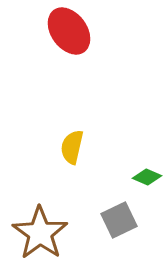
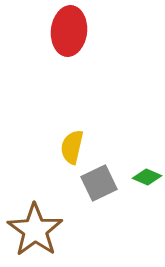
red ellipse: rotated 42 degrees clockwise
gray square: moved 20 px left, 37 px up
brown star: moved 5 px left, 3 px up
